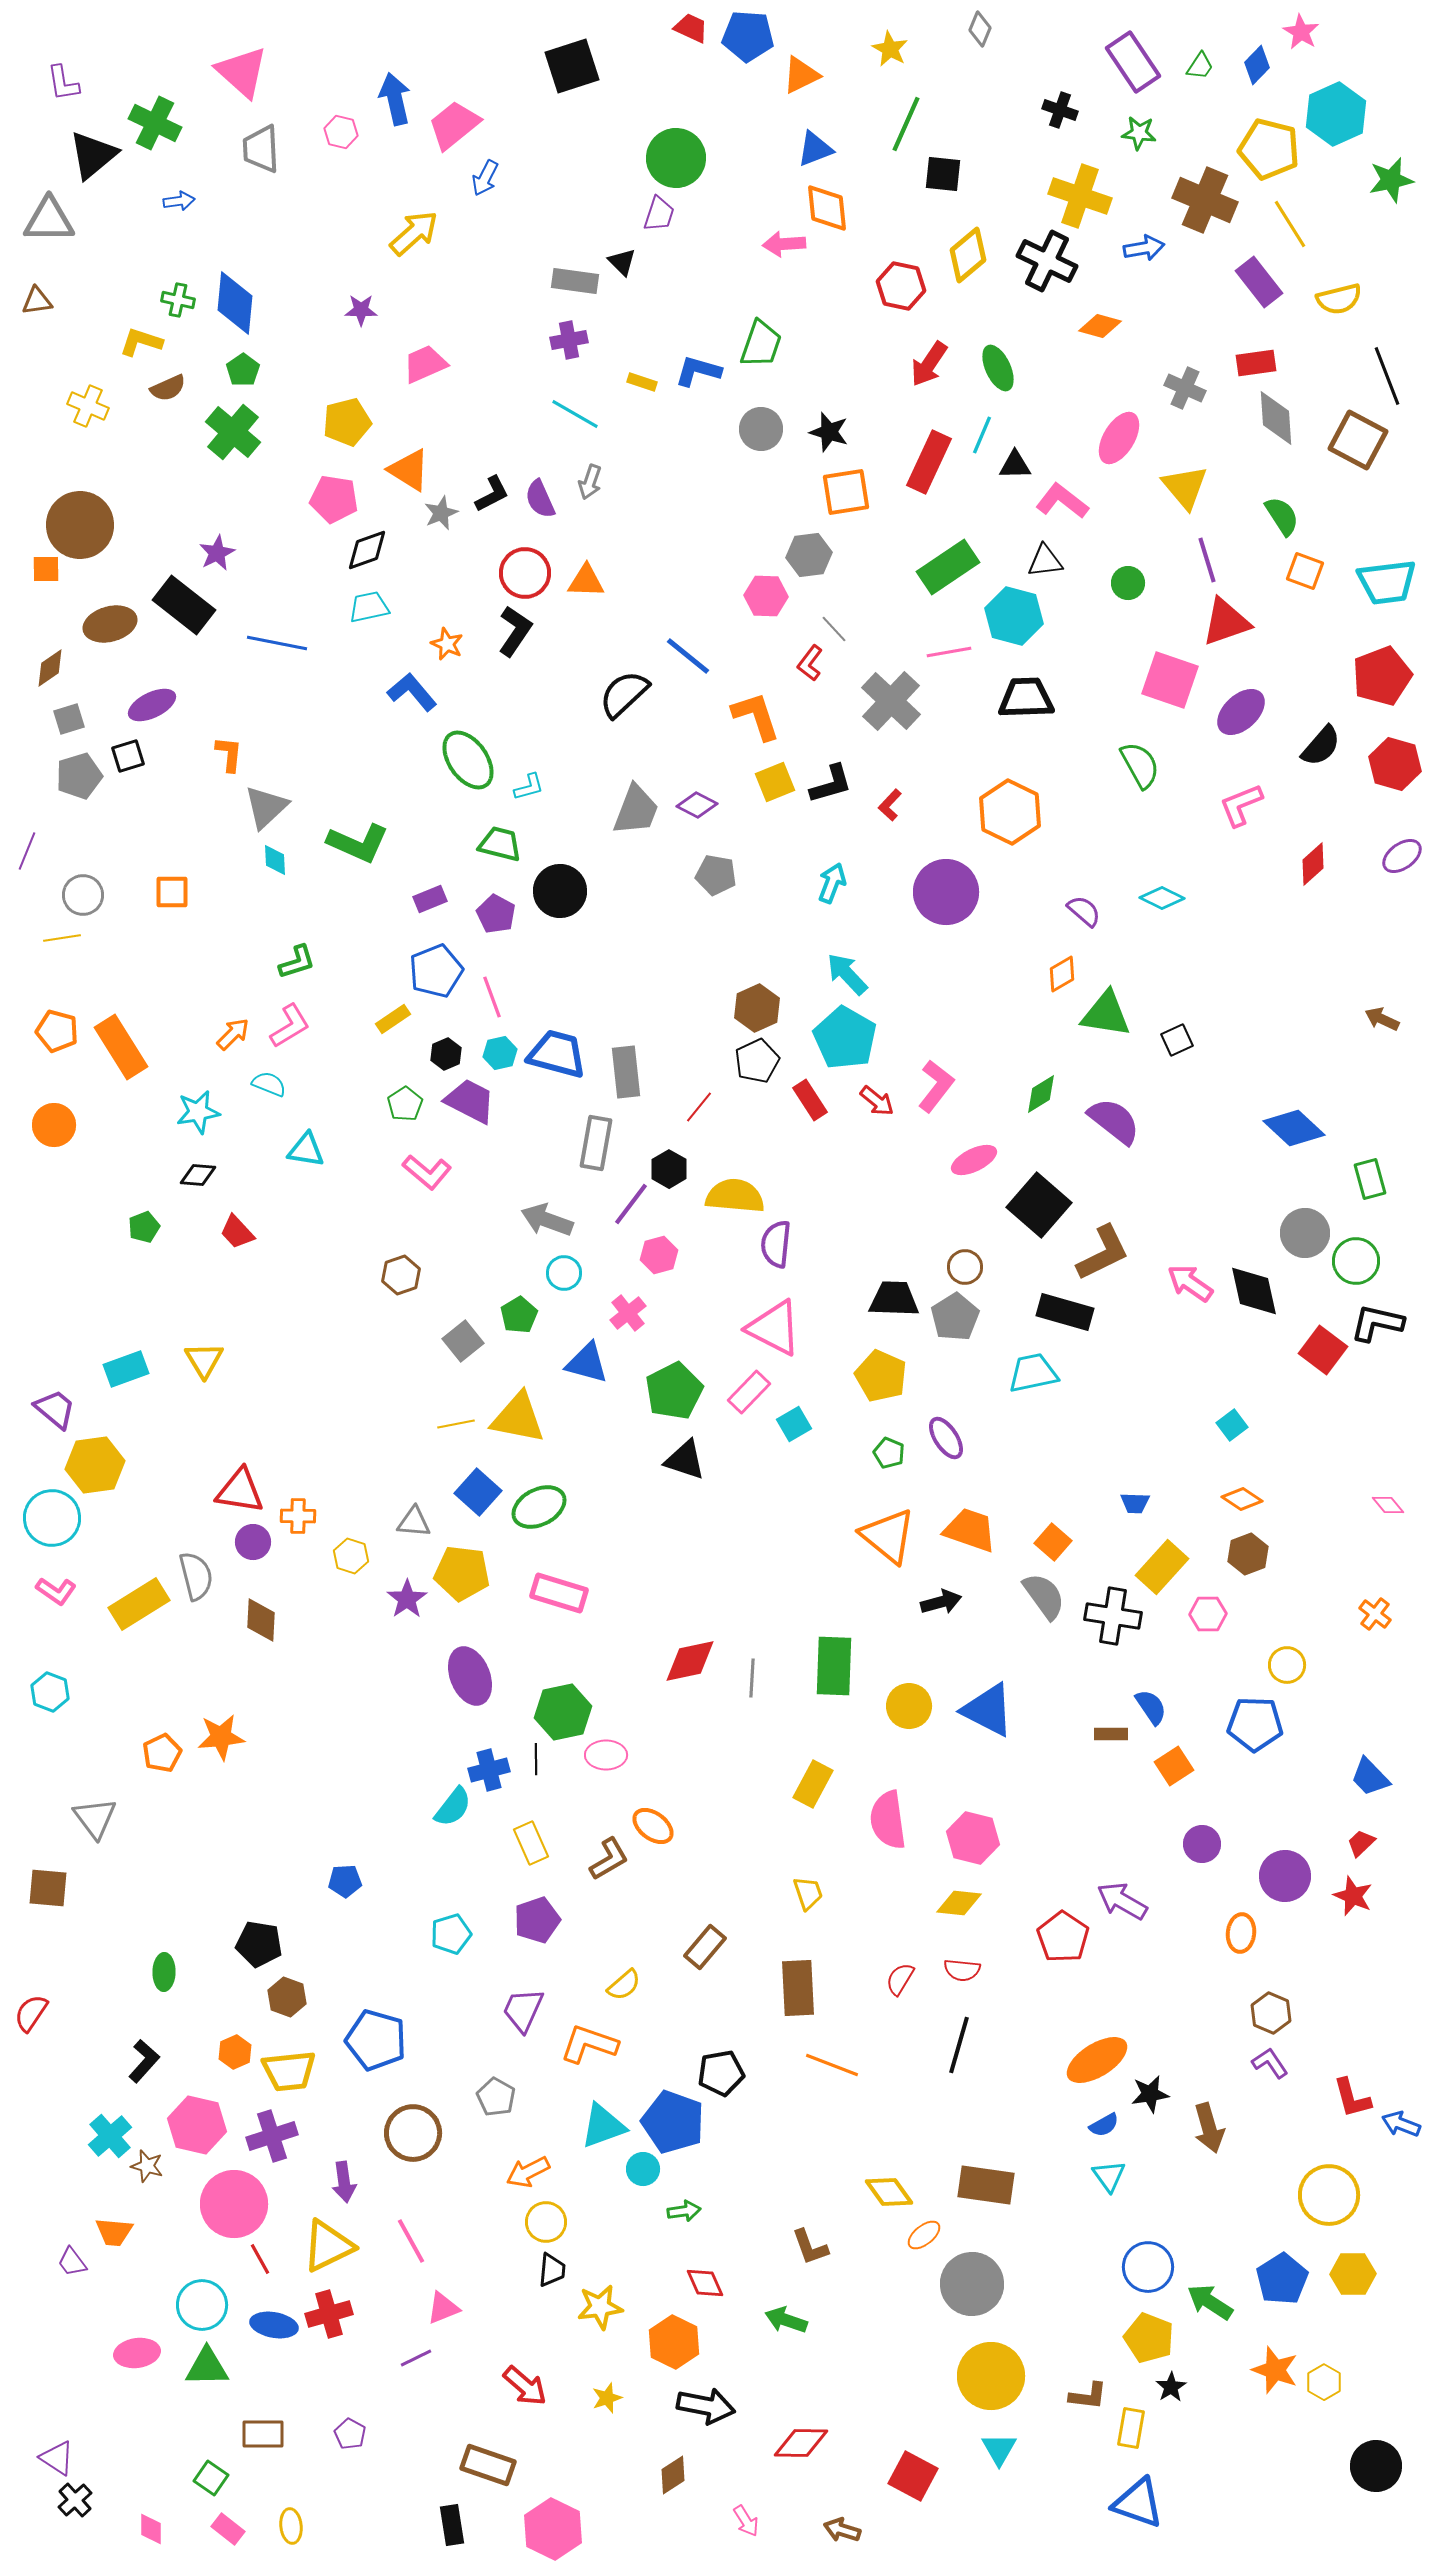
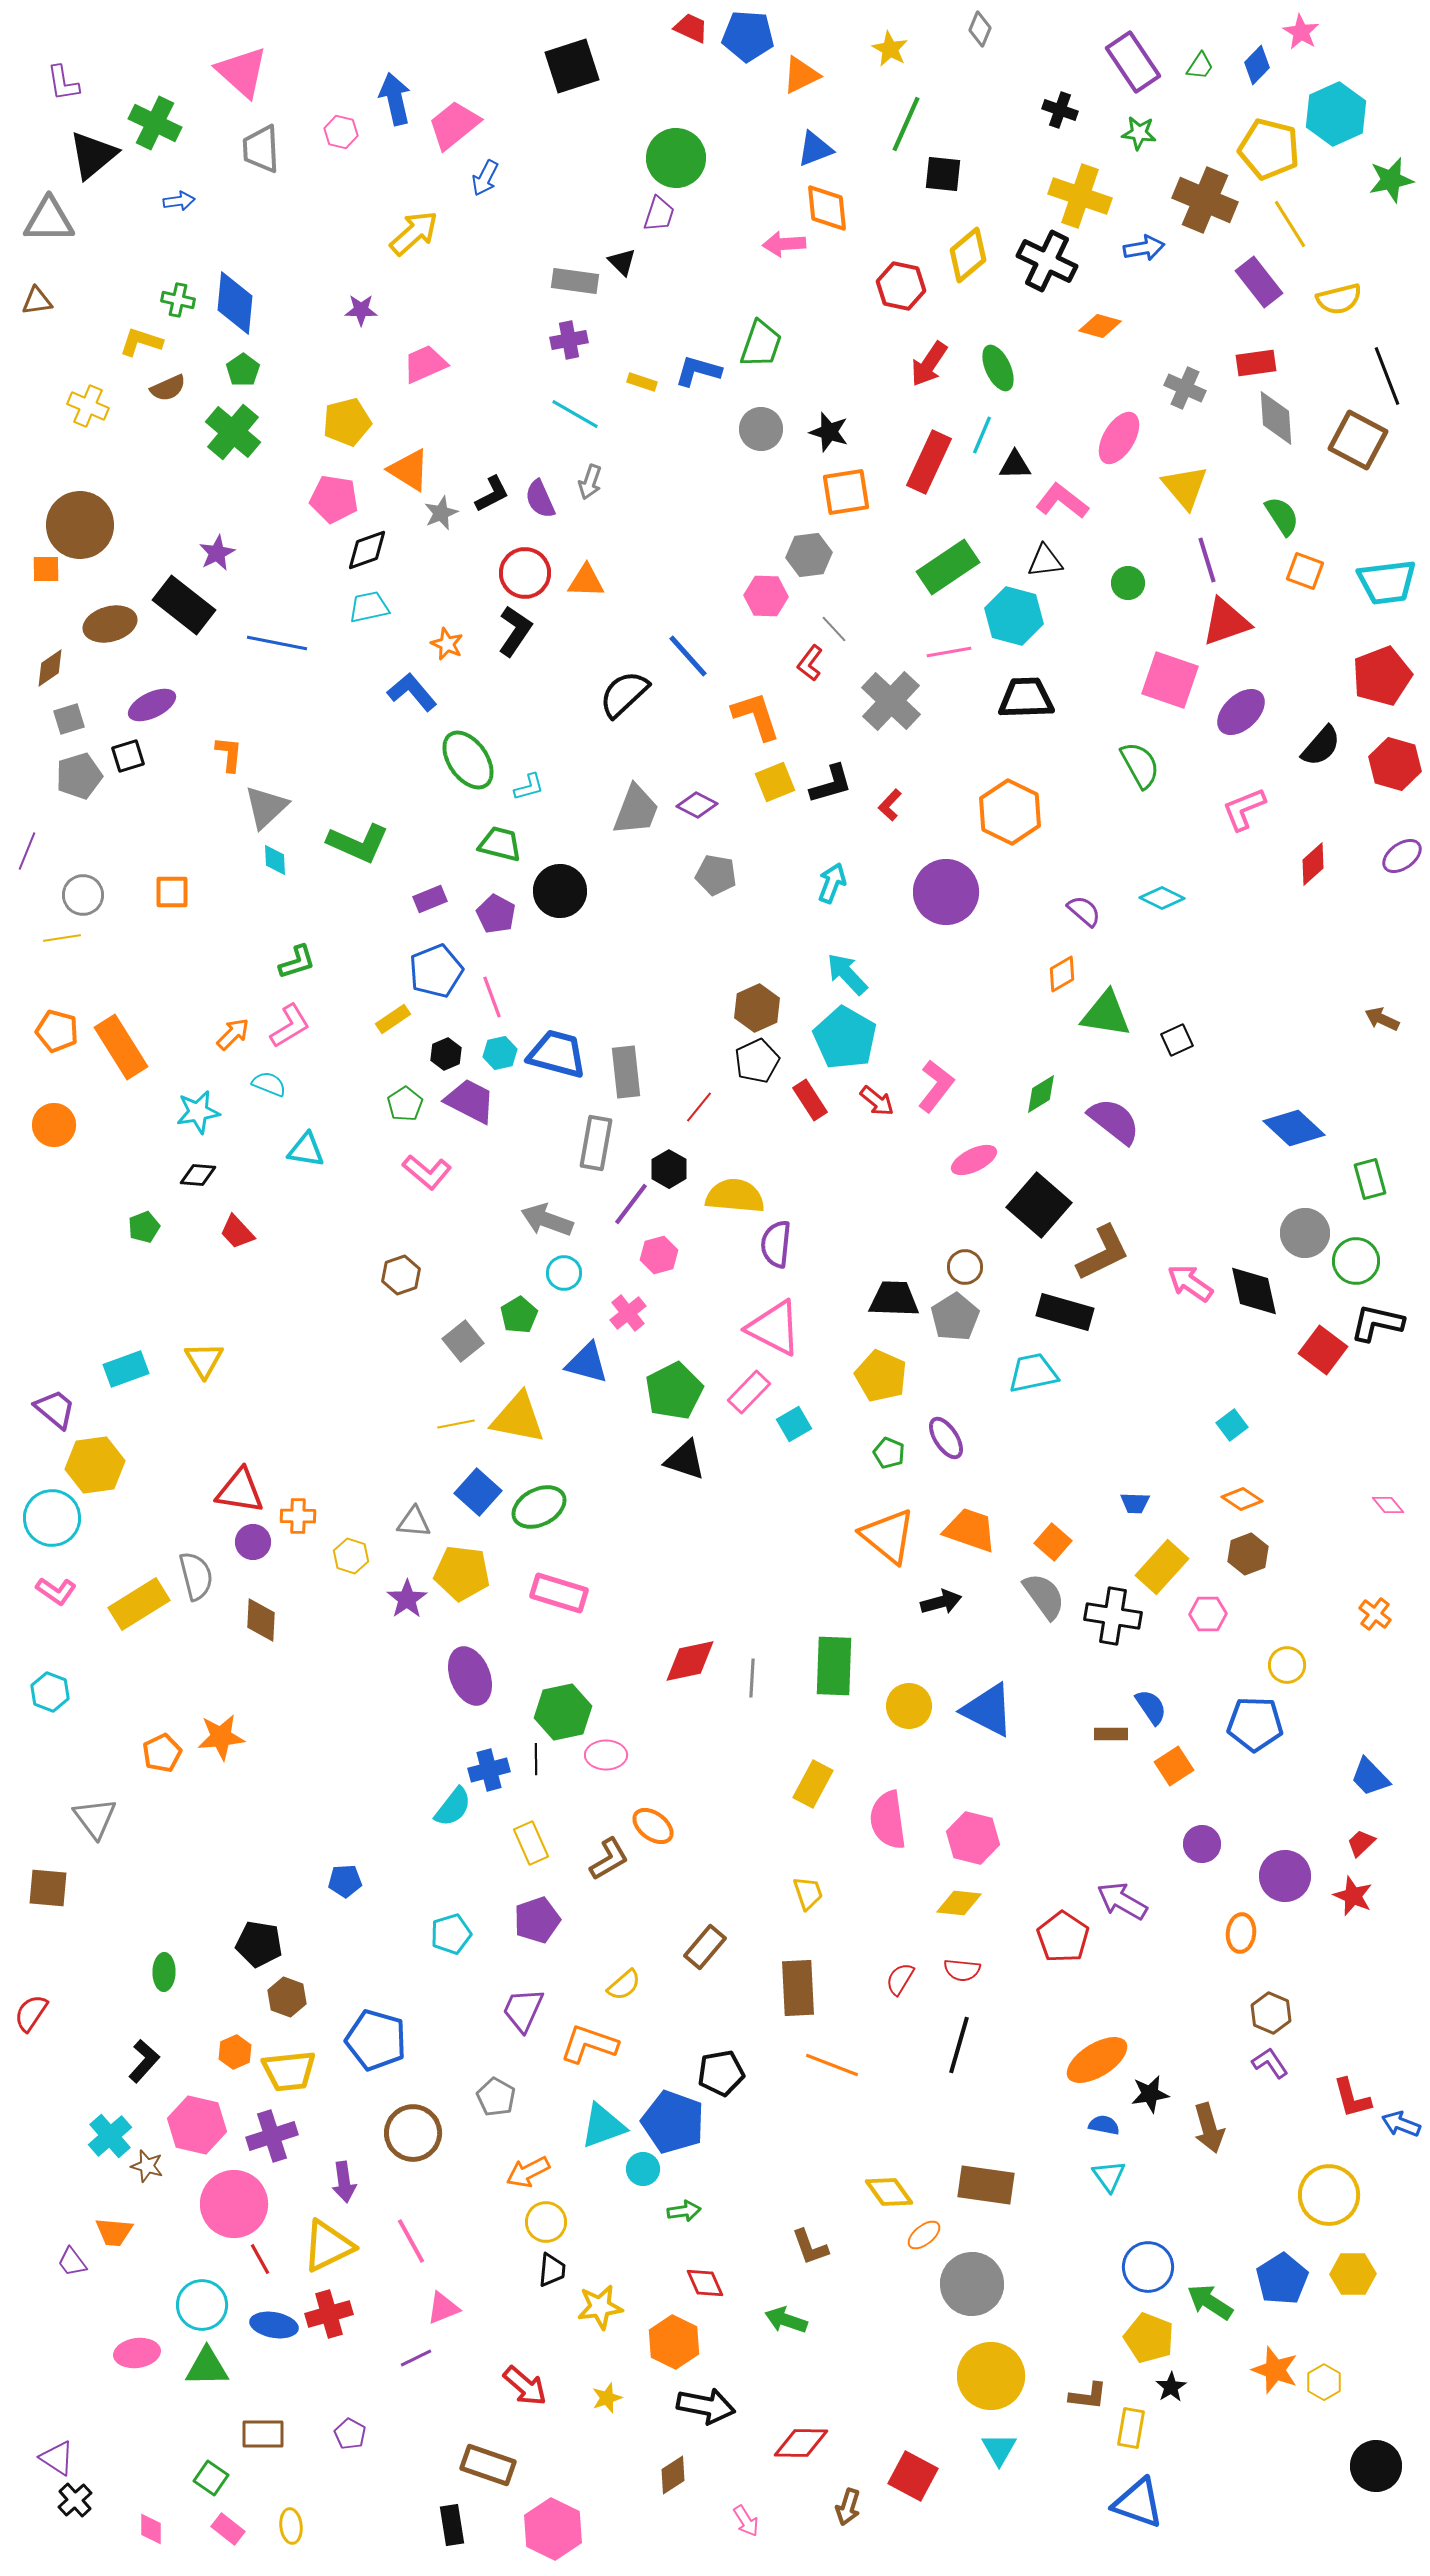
blue line at (688, 656): rotated 9 degrees clockwise
pink L-shape at (1241, 805): moved 3 px right, 4 px down
blue semicircle at (1104, 2125): rotated 140 degrees counterclockwise
brown arrow at (842, 2530): moved 6 px right, 23 px up; rotated 90 degrees counterclockwise
